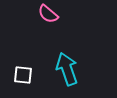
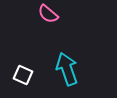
white square: rotated 18 degrees clockwise
